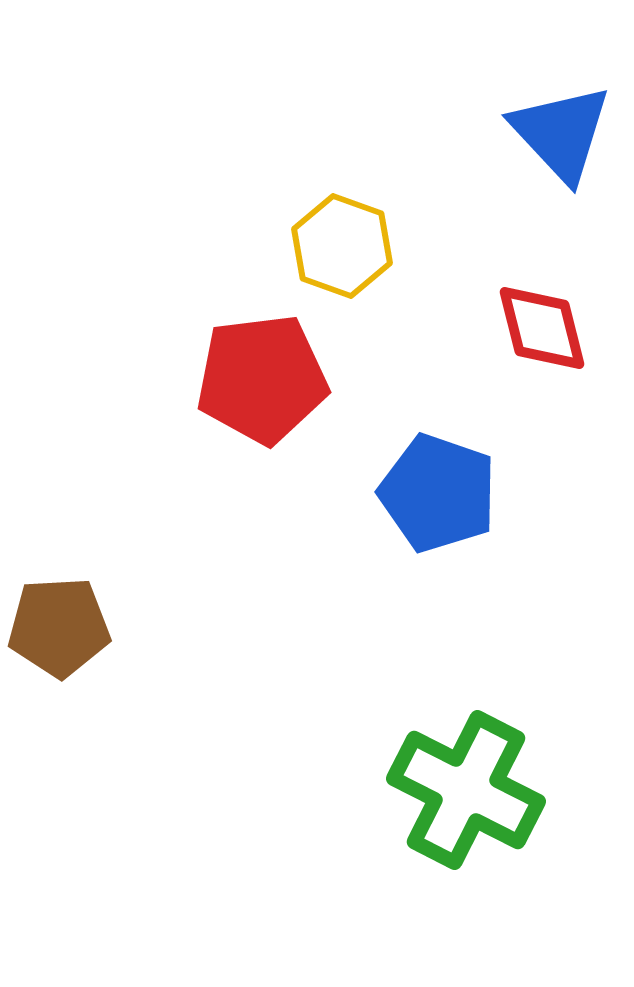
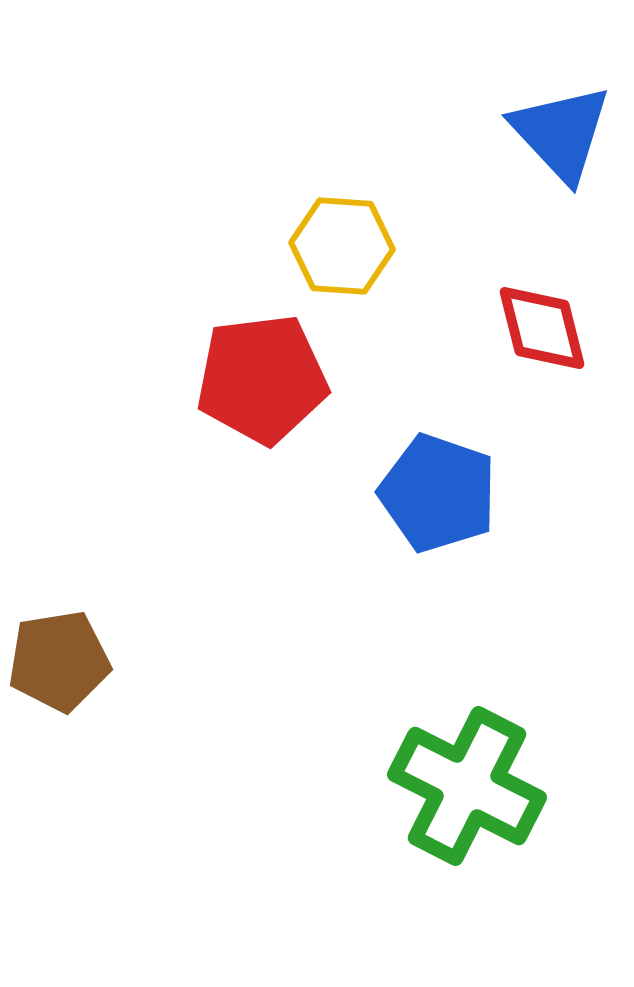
yellow hexagon: rotated 16 degrees counterclockwise
brown pentagon: moved 34 px down; rotated 6 degrees counterclockwise
green cross: moved 1 px right, 4 px up
